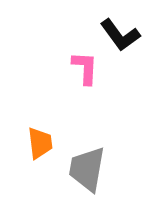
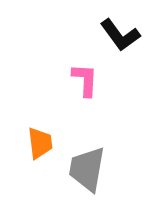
pink L-shape: moved 12 px down
